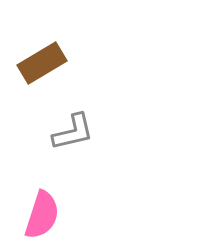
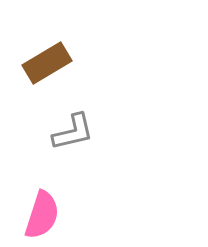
brown rectangle: moved 5 px right
